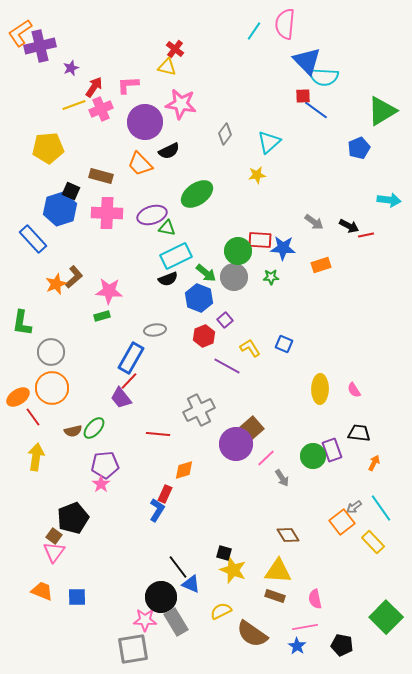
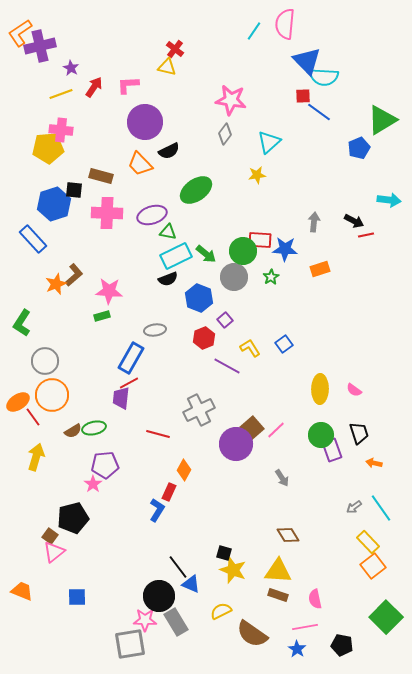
purple star at (71, 68): rotated 21 degrees counterclockwise
pink star at (181, 104): moved 50 px right, 4 px up
yellow line at (74, 105): moved 13 px left, 11 px up
pink cross at (101, 109): moved 40 px left, 21 px down; rotated 30 degrees clockwise
blue line at (316, 110): moved 3 px right, 2 px down
green triangle at (382, 111): moved 9 px down
black square at (71, 191): moved 3 px right, 1 px up; rotated 18 degrees counterclockwise
green ellipse at (197, 194): moved 1 px left, 4 px up
blue hexagon at (60, 209): moved 6 px left, 5 px up
gray arrow at (314, 222): rotated 120 degrees counterclockwise
black arrow at (349, 226): moved 5 px right, 5 px up
green triangle at (167, 228): moved 1 px right, 4 px down
blue star at (283, 248): moved 2 px right, 1 px down
green circle at (238, 251): moved 5 px right
orange rectangle at (321, 265): moved 1 px left, 4 px down
green arrow at (206, 273): moved 19 px up
brown L-shape at (74, 277): moved 2 px up
green star at (271, 277): rotated 28 degrees counterclockwise
green L-shape at (22, 323): rotated 24 degrees clockwise
red hexagon at (204, 336): moved 2 px down
blue square at (284, 344): rotated 30 degrees clockwise
gray circle at (51, 352): moved 6 px left, 9 px down
red line at (129, 381): moved 2 px down; rotated 18 degrees clockwise
orange circle at (52, 388): moved 7 px down
pink semicircle at (354, 390): rotated 21 degrees counterclockwise
orange ellipse at (18, 397): moved 5 px down
purple trapezoid at (121, 398): rotated 45 degrees clockwise
green ellipse at (94, 428): rotated 35 degrees clockwise
brown semicircle at (73, 431): rotated 18 degrees counterclockwise
black trapezoid at (359, 433): rotated 65 degrees clockwise
red line at (158, 434): rotated 10 degrees clockwise
green circle at (313, 456): moved 8 px right, 21 px up
yellow arrow at (36, 457): rotated 8 degrees clockwise
pink line at (266, 458): moved 10 px right, 28 px up
orange arrow at (374, 463): rotated 105 degrees counterclockwise
orange diamond at (184, 470): rotated 45 degrees counterclockwise
pink star at (101, 484): moved 8 px left
red rectangle at (165, 494): moved 4 px right, 2 px up
black pentagon at (73, 518): rotated 8 degrees clockwise
orange square at (342, 522): moved 31 px right, 44 px down
brown square at (54, 536): moved 4 px left
yellow rectangle at (373, 542): moved 5 px left
pink triangle at (54, 552): rotated 15 degrees clockwise
orange trapezoid at (42, 591): moved 20 px left
brown rectangle at (275, 596): moved 3 px right, 1 px up
black circle at (161, 597): moved 2 px left, 1 px up
blue star at (297, 646): moved 3 px down
gray square at (133, 649): moved 3 px left, 5 px up
